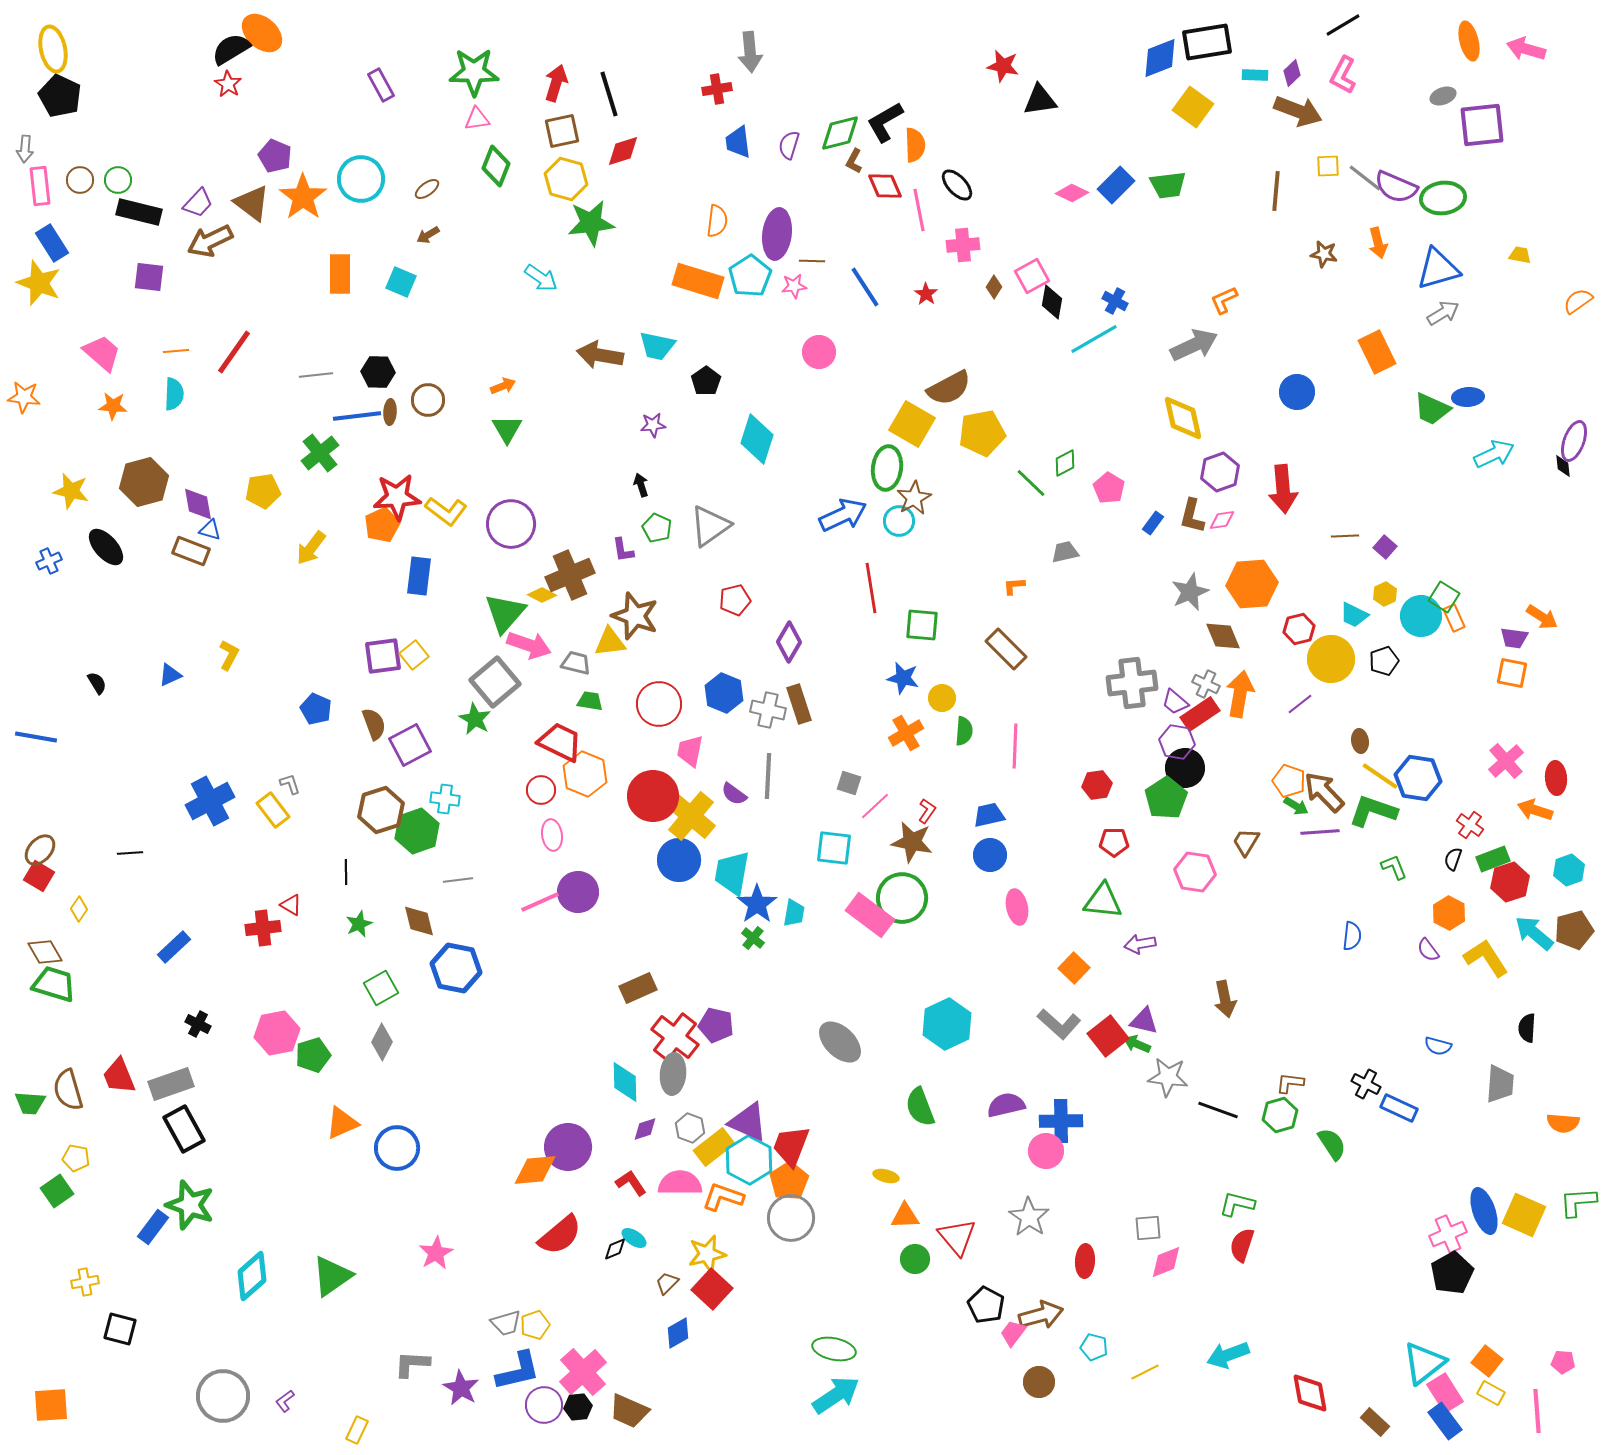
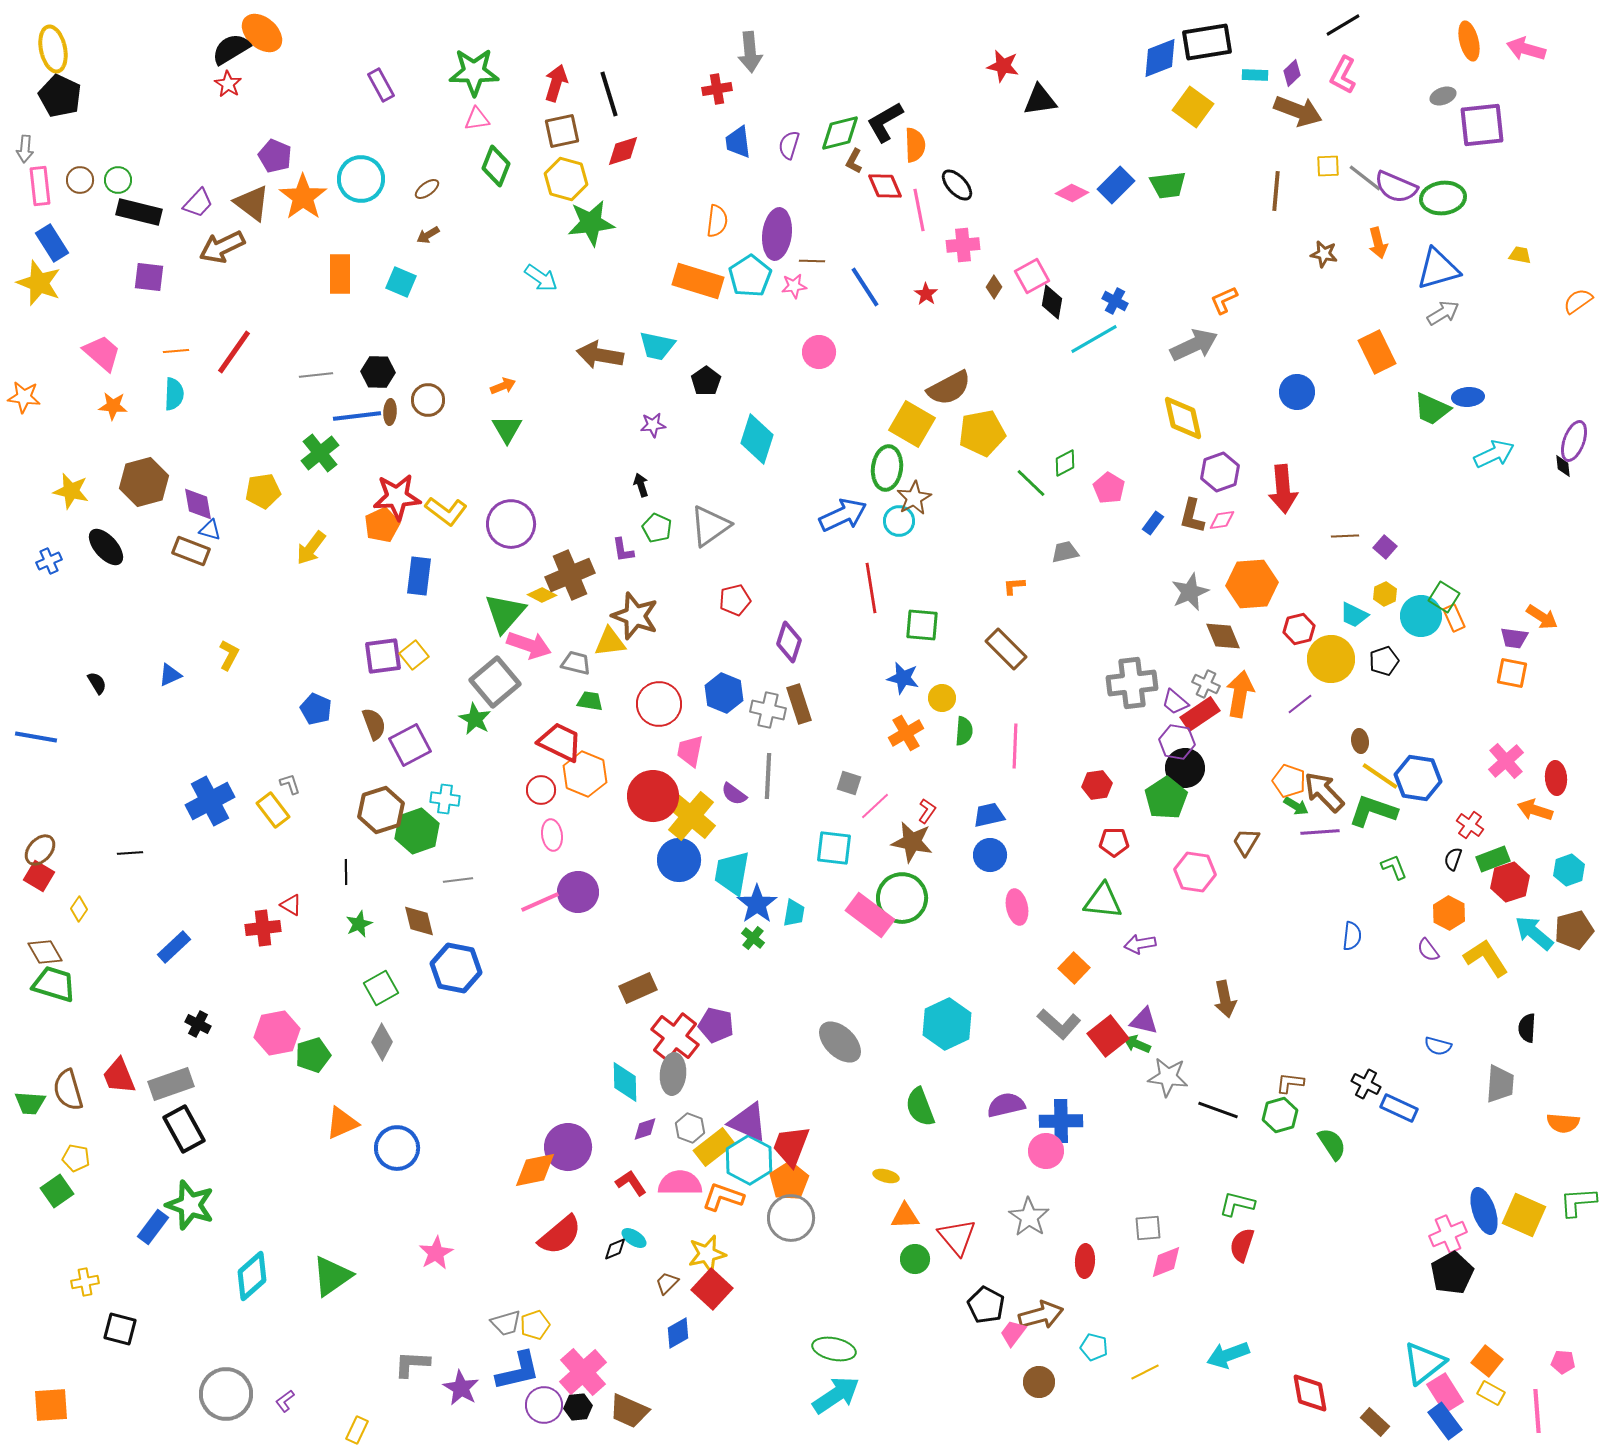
brown arrow at (210, 241): moved 12 px right, 6 px down
purple diamond at (789, 642): rotated 12 degrees counterclockwise
orange diamond at (535, 1170): rotated 6 degrees counterclockwise
gray circle at (223, 1396): moved 3 px right, 2 px up
